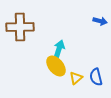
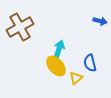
brown cross: rotated 28 degrees counterclockwise
blue semicircle: moved 6 px left, 14 px up
